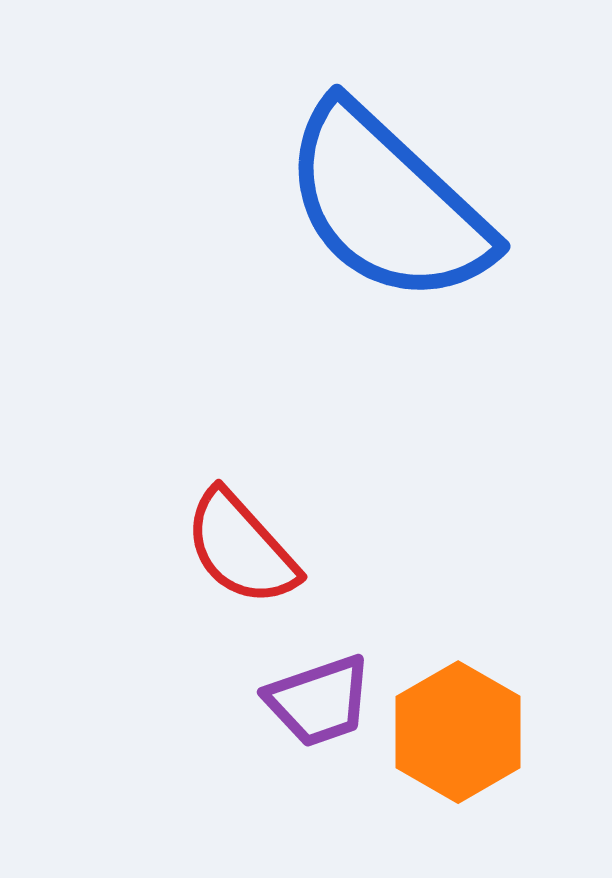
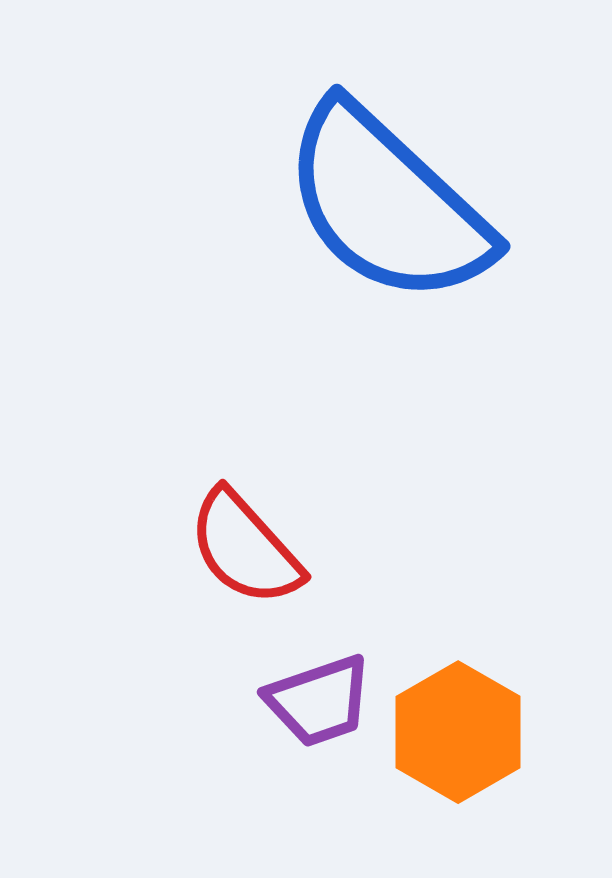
red semicircle: moved 4 px right
